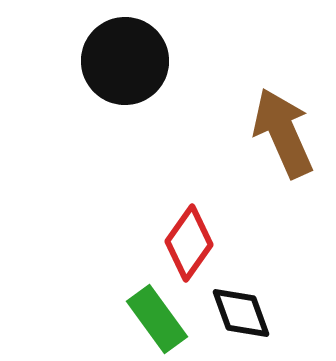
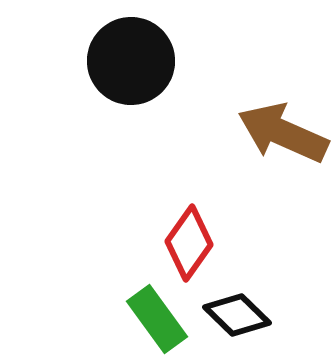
black circle: moved 6 px right
brown arrow: rotated 42 degrees counterclockwise
black diamond: moved 4 px left, 2 px down; rotated 26 degrees counterclockwise
